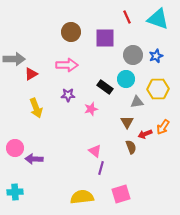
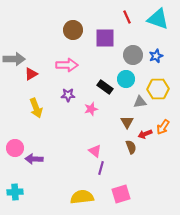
brown circle: moved 2 px right, 2 px up
gray triangle: moved 3 px right
